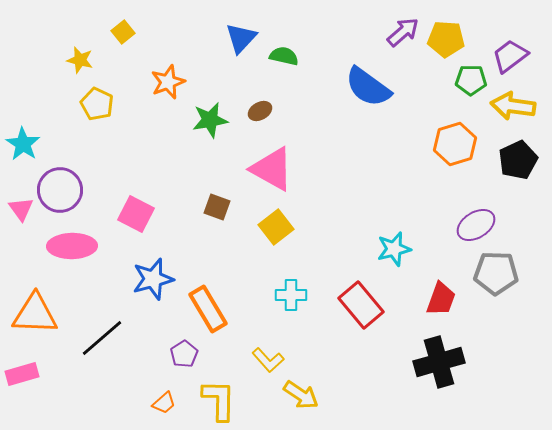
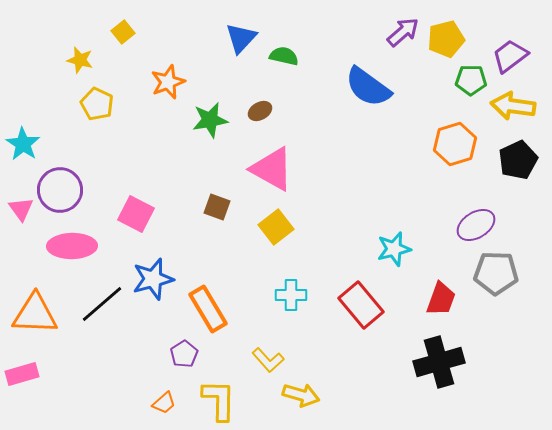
yellow pentagon at (446, 39): rotated 18 degrees counterclockwise
black line at (102, 338): moved 34 px up
yellow arrow at (301, 395): rotated 18 degrees counterclockwise
